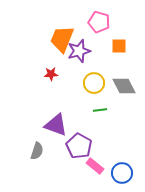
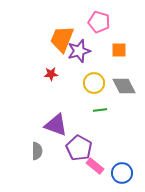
orange square: moved 4 px down
purple pentagon: moved 2 px down
gray semicircle: rotated 18 degrees counterclockwise
